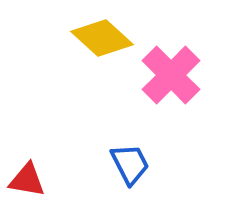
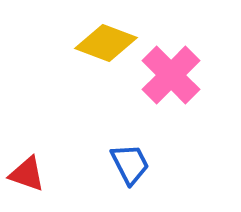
yellow diamond: moved 4 px right, 5 px down; rotated 22 degrees counterclockwise
red triangle: moved 6 px up; rotated 9 degrees clockwise
